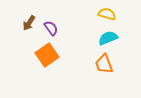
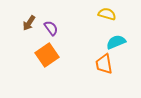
cyan semicircle: moved 8 px right, 4 px down
orange trapezoid: rotated 10 degrees clockwise
